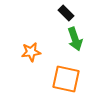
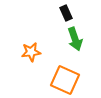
black rectangle: rotated 21 degrees clockwise
orange square: moved 1 px left, 1 px down; rotated 12 degrees clockwise
